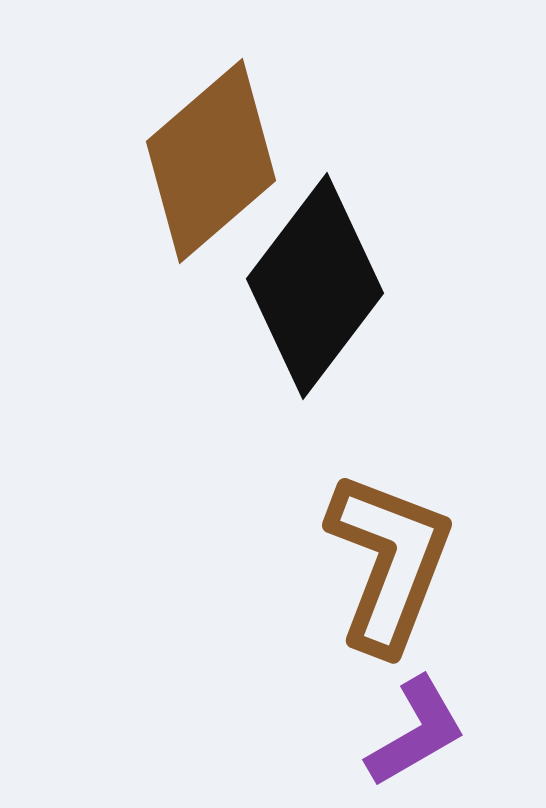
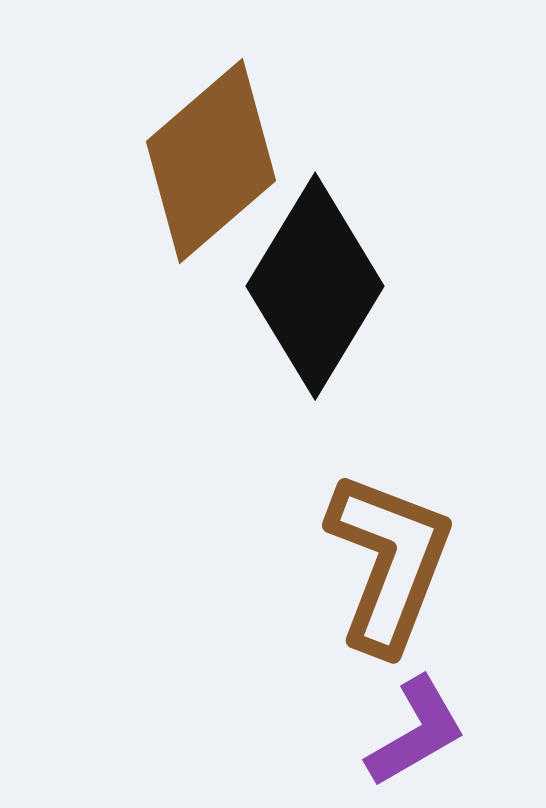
black diamond: rotated 6 degrees counterclockwise
